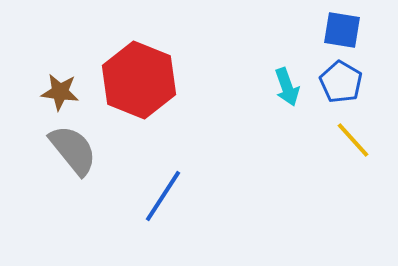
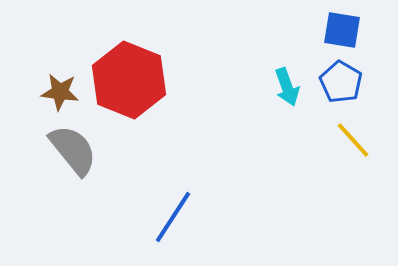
red hexagon: moved 10 px left
blue line: moved 10 px right, 21 px down
